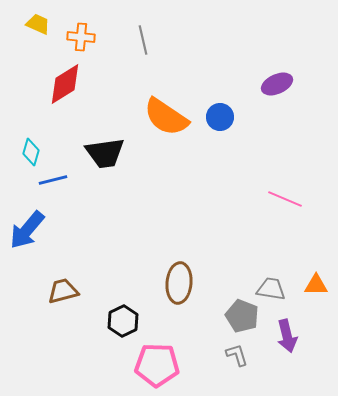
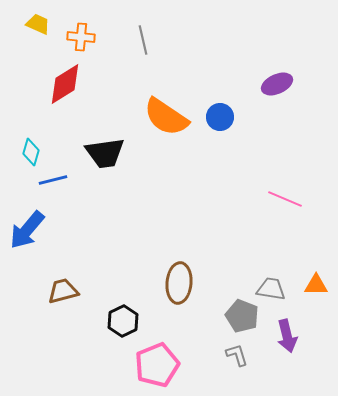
pink pentagon: rotated 24 degrees counterclockwise
